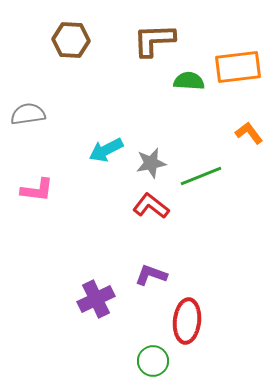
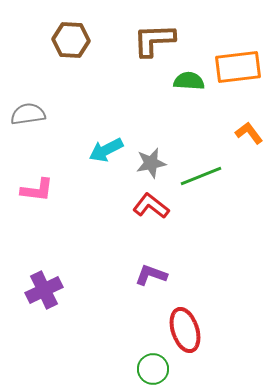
purple cross: moved 52 px left, 9 px up
red ellipse: moved 2 px left, 9 px down; rotated 24 degrees counterclockwise
green circle: moved 8 px down
